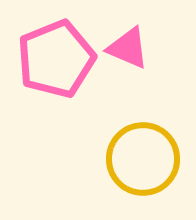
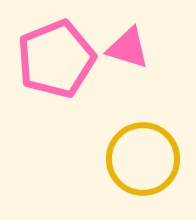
pink triangle: rotated 6 degrees counterclockwise
